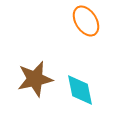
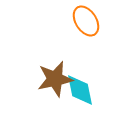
brown star: moved 20 px right
